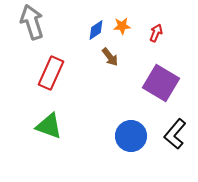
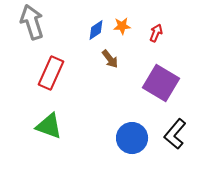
brown arrow: moved 2 px down
blue circle: moved 1 px right, 2 px down
